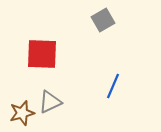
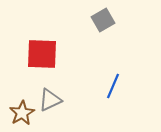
gray triangle: moved 2 px up
brown star: rotated 15 degrees counterclockwise
